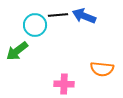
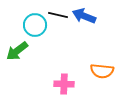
black line: rotated 18 degrees clockwise
orange semicircle: moved 2 px down
